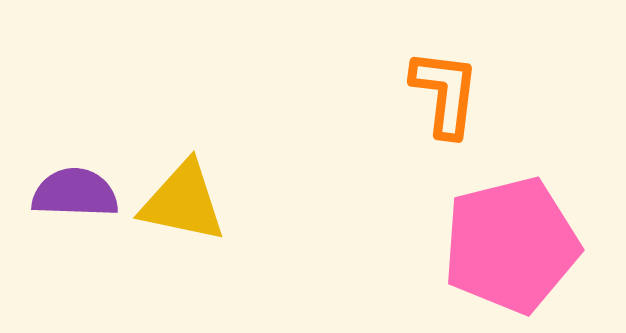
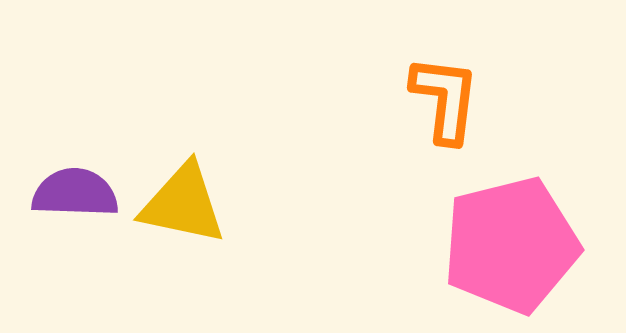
orange L-shape: moved 6 px down
yellow triangle: moved 2 px down
